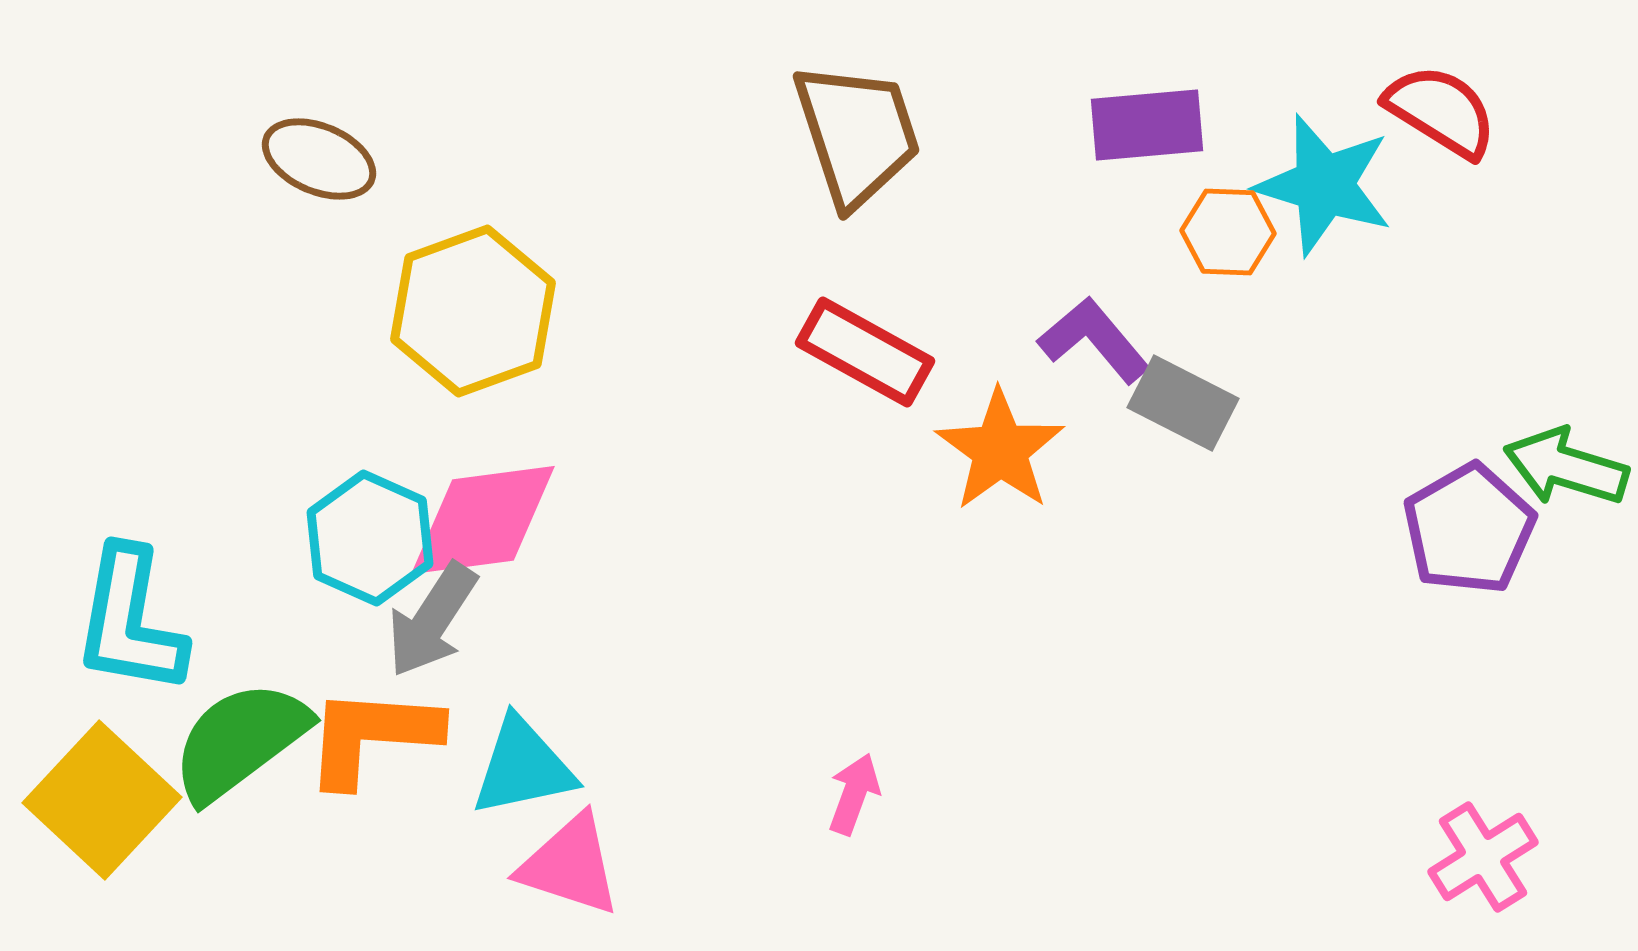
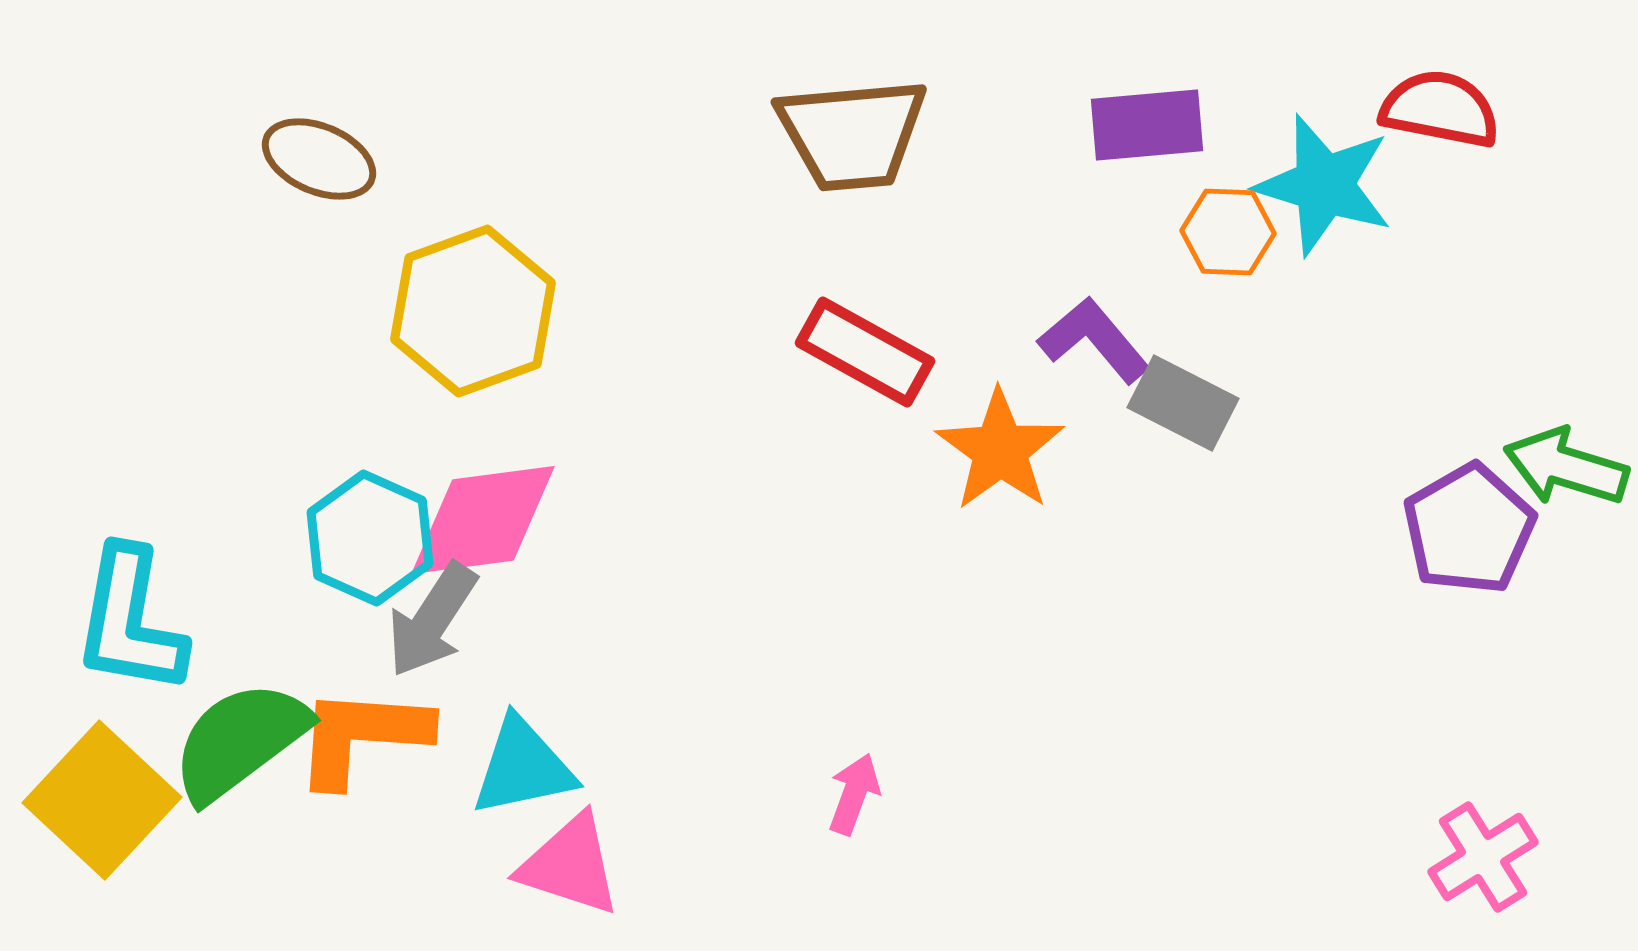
red semicircle: moved 1 px left, 2 px up; rotated 21 degrees counterclockwise
brown trapezoid: moved 5 px left; rotated 103 degrees clockwise
orange L-shape: moved 10 px left
